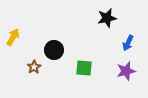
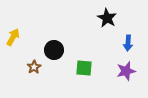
black star: rotated 30 degrees counterclockwise
blue arrow: rotated 21 degrees counterclockwise
